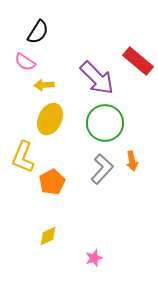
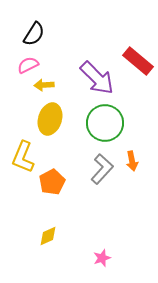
black semicircle: moved 4 px left, 2 px down
pink semicircle: moved 3 px right, 3 px down; rotated 120 degrees clockwise
yellow ellipse: rotated 8 degrees counterclockwise
pink star: moved 8 px right
